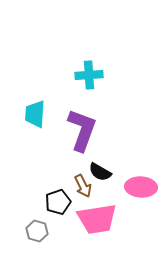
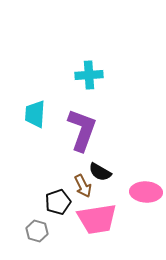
pink ellipse: moved 5 px right, 5 px down
